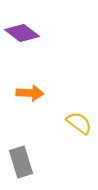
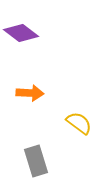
purple diamond: moved 1 px left
gray rectangle: moved 15 px right, 1 px up
